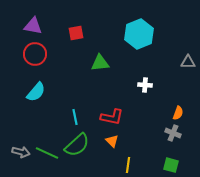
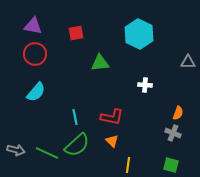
cyan hexagon: rotated 12 degrees counterclockwise
gray arrow: moved 5 px left, 2 px up
